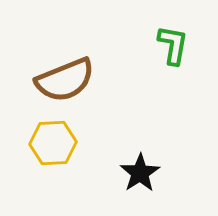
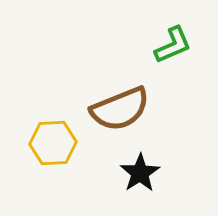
green L-shape: rotated 57 degrees clockwise
brown semicircle: moved 55 px right, 29 px down
